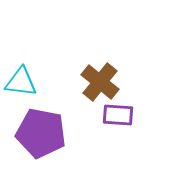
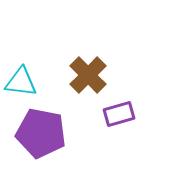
brown cross: moved 12 px left, 7 px up; rotated 6 degrees clockwise
purple rectangle: moved 1 px right, 1 px up; rotated 20 degrees counterclockwise
